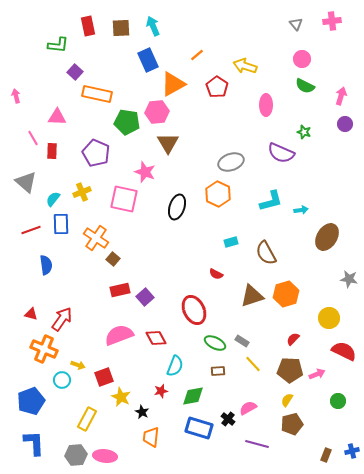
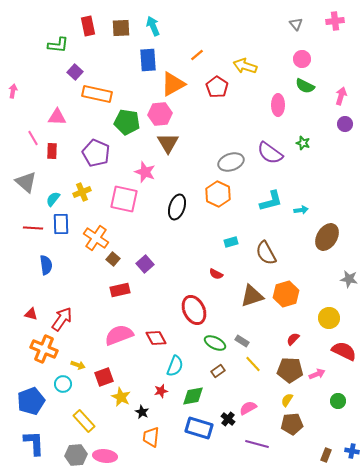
pink cross at (332, 21): moved 3 px right
blue rectangle at (148, 60): rotated 20 degrees clockwise
pink arrow at (16, 96): moved 3 px left, 5 px up; rotated 24 degrees clockwise
pink ellipse at (266, 105): moved 12 px right
pink hexagon at (157, 112): moved 3 px right, 2 px down
green star at (304, 132): moved 1 px left, 11 px down
purple semicircle at (281, 153): moved 11 px left; rotated 12 degrees clockwise
red line at (31, 230): moved 2 px right, 2 px up; rotated 24 degrees clockwise
purple square at (145, 297): moved 33 px up
brown rectangle at (218, 371): rotated 32 degrees counterclockwise
cyan circle at (62, 380): moved 1 px right, 4 px down
yellow rectangle at (87, 419): moved 3 px left, 2 px down; rotated 70 degrees counterclockwise
brown pentagon at (292, 424): rotated 10 degrees clockwise
blue cross at (352, 451): rotated 24 degrees clockwise
